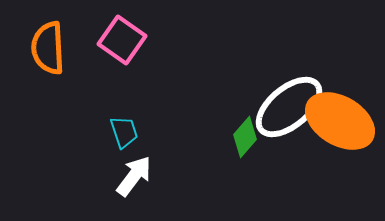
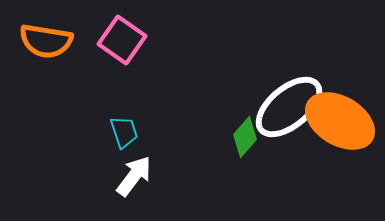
orange semicircle: moved 2 px left, 7 px up; rotated 78 degrees counterclockwise
